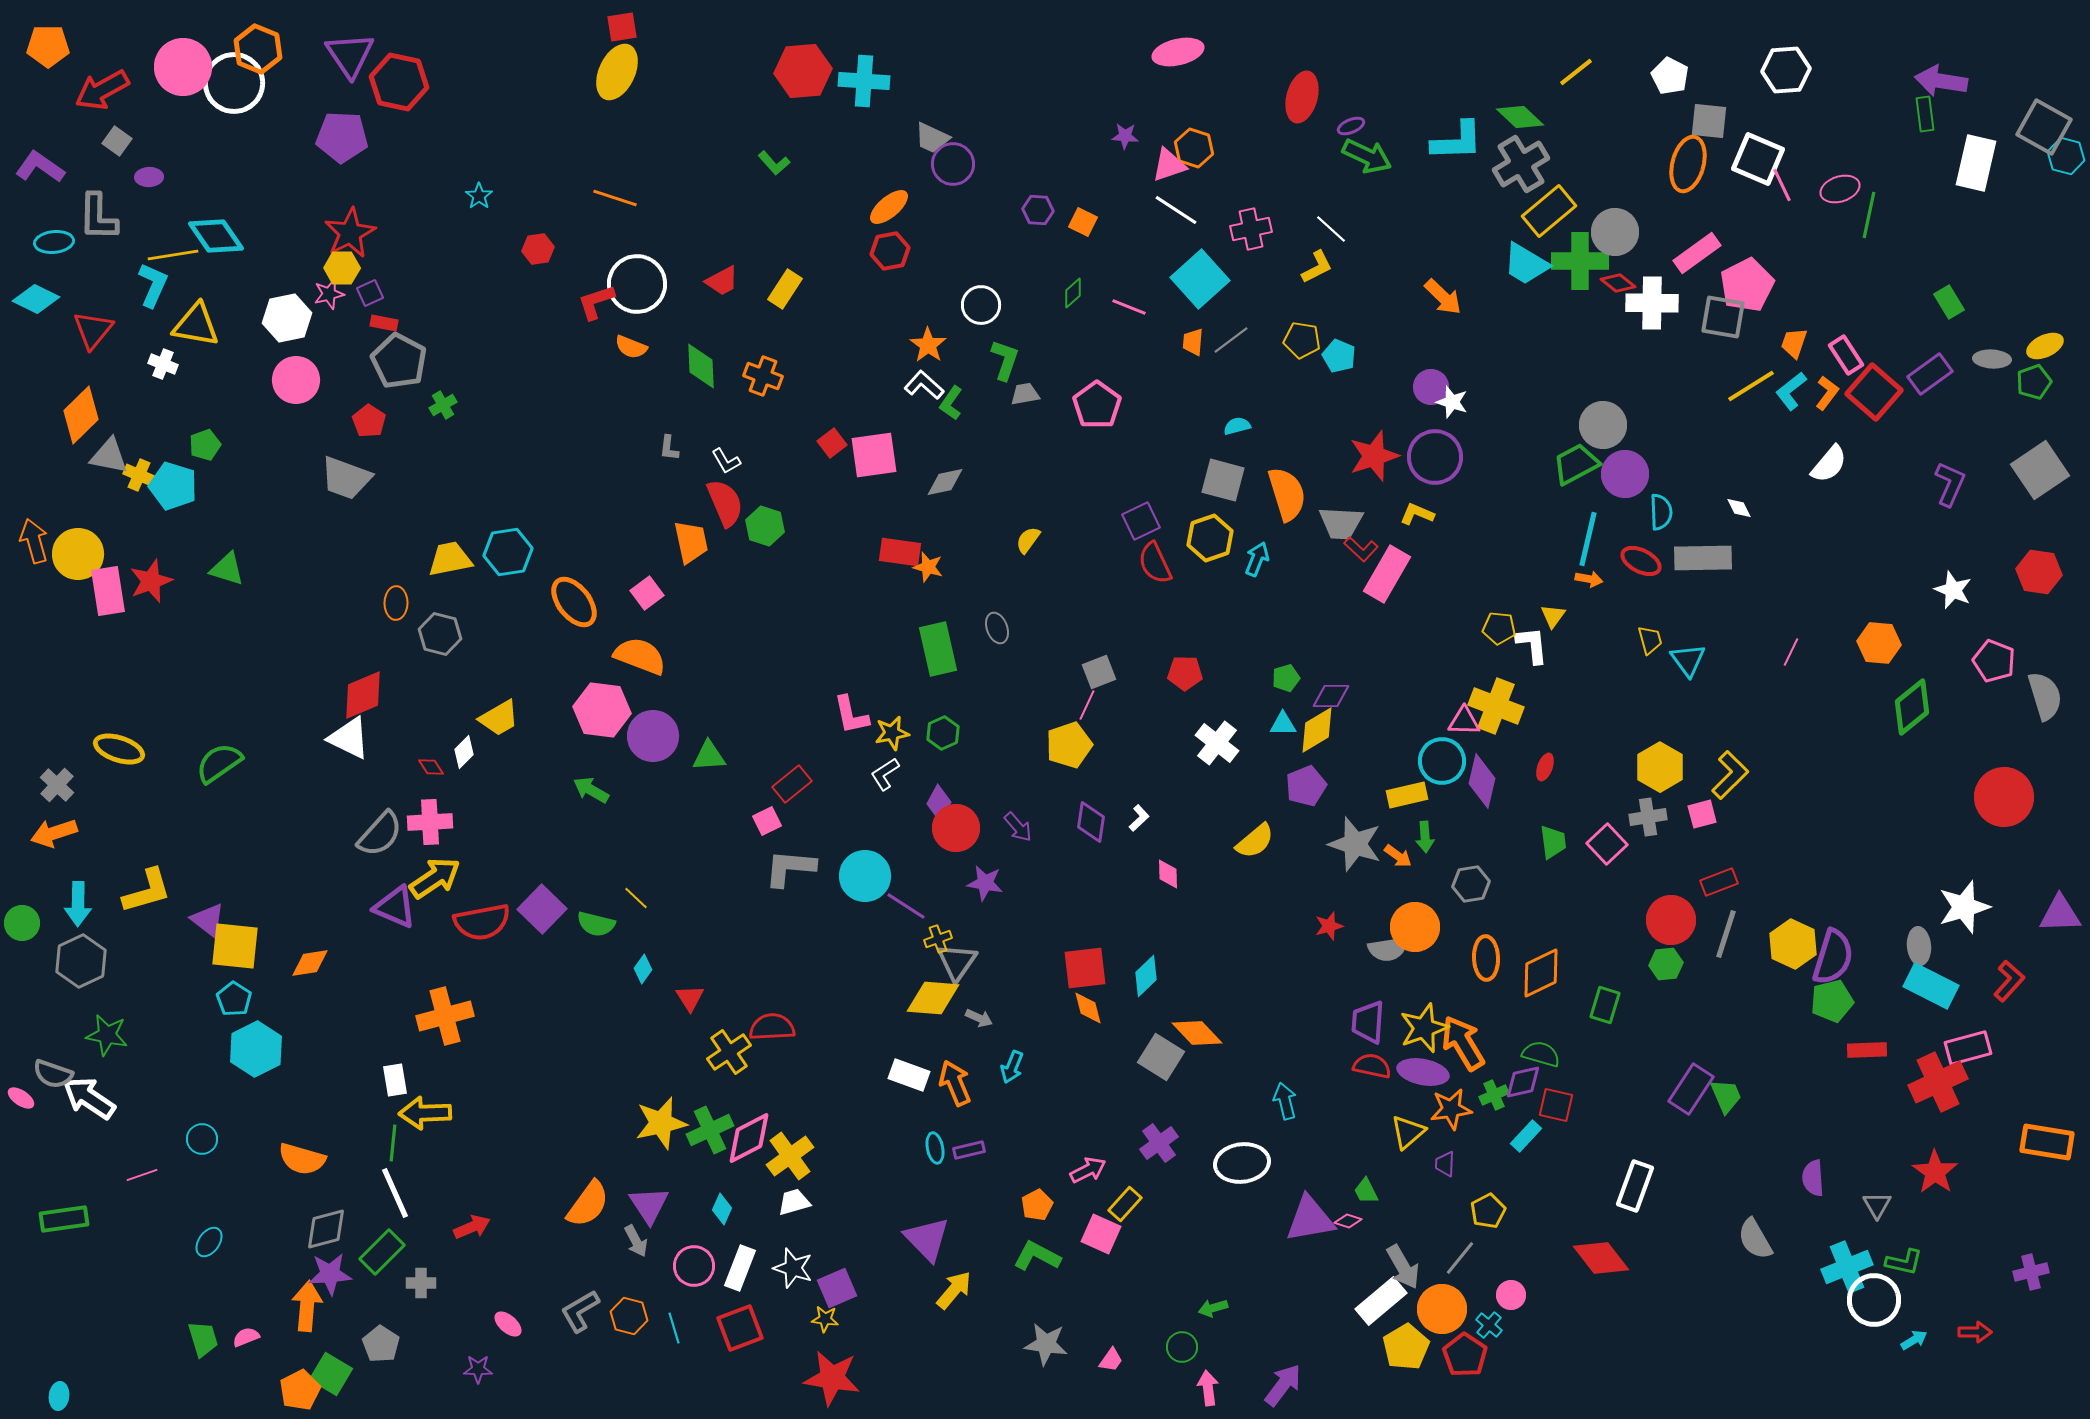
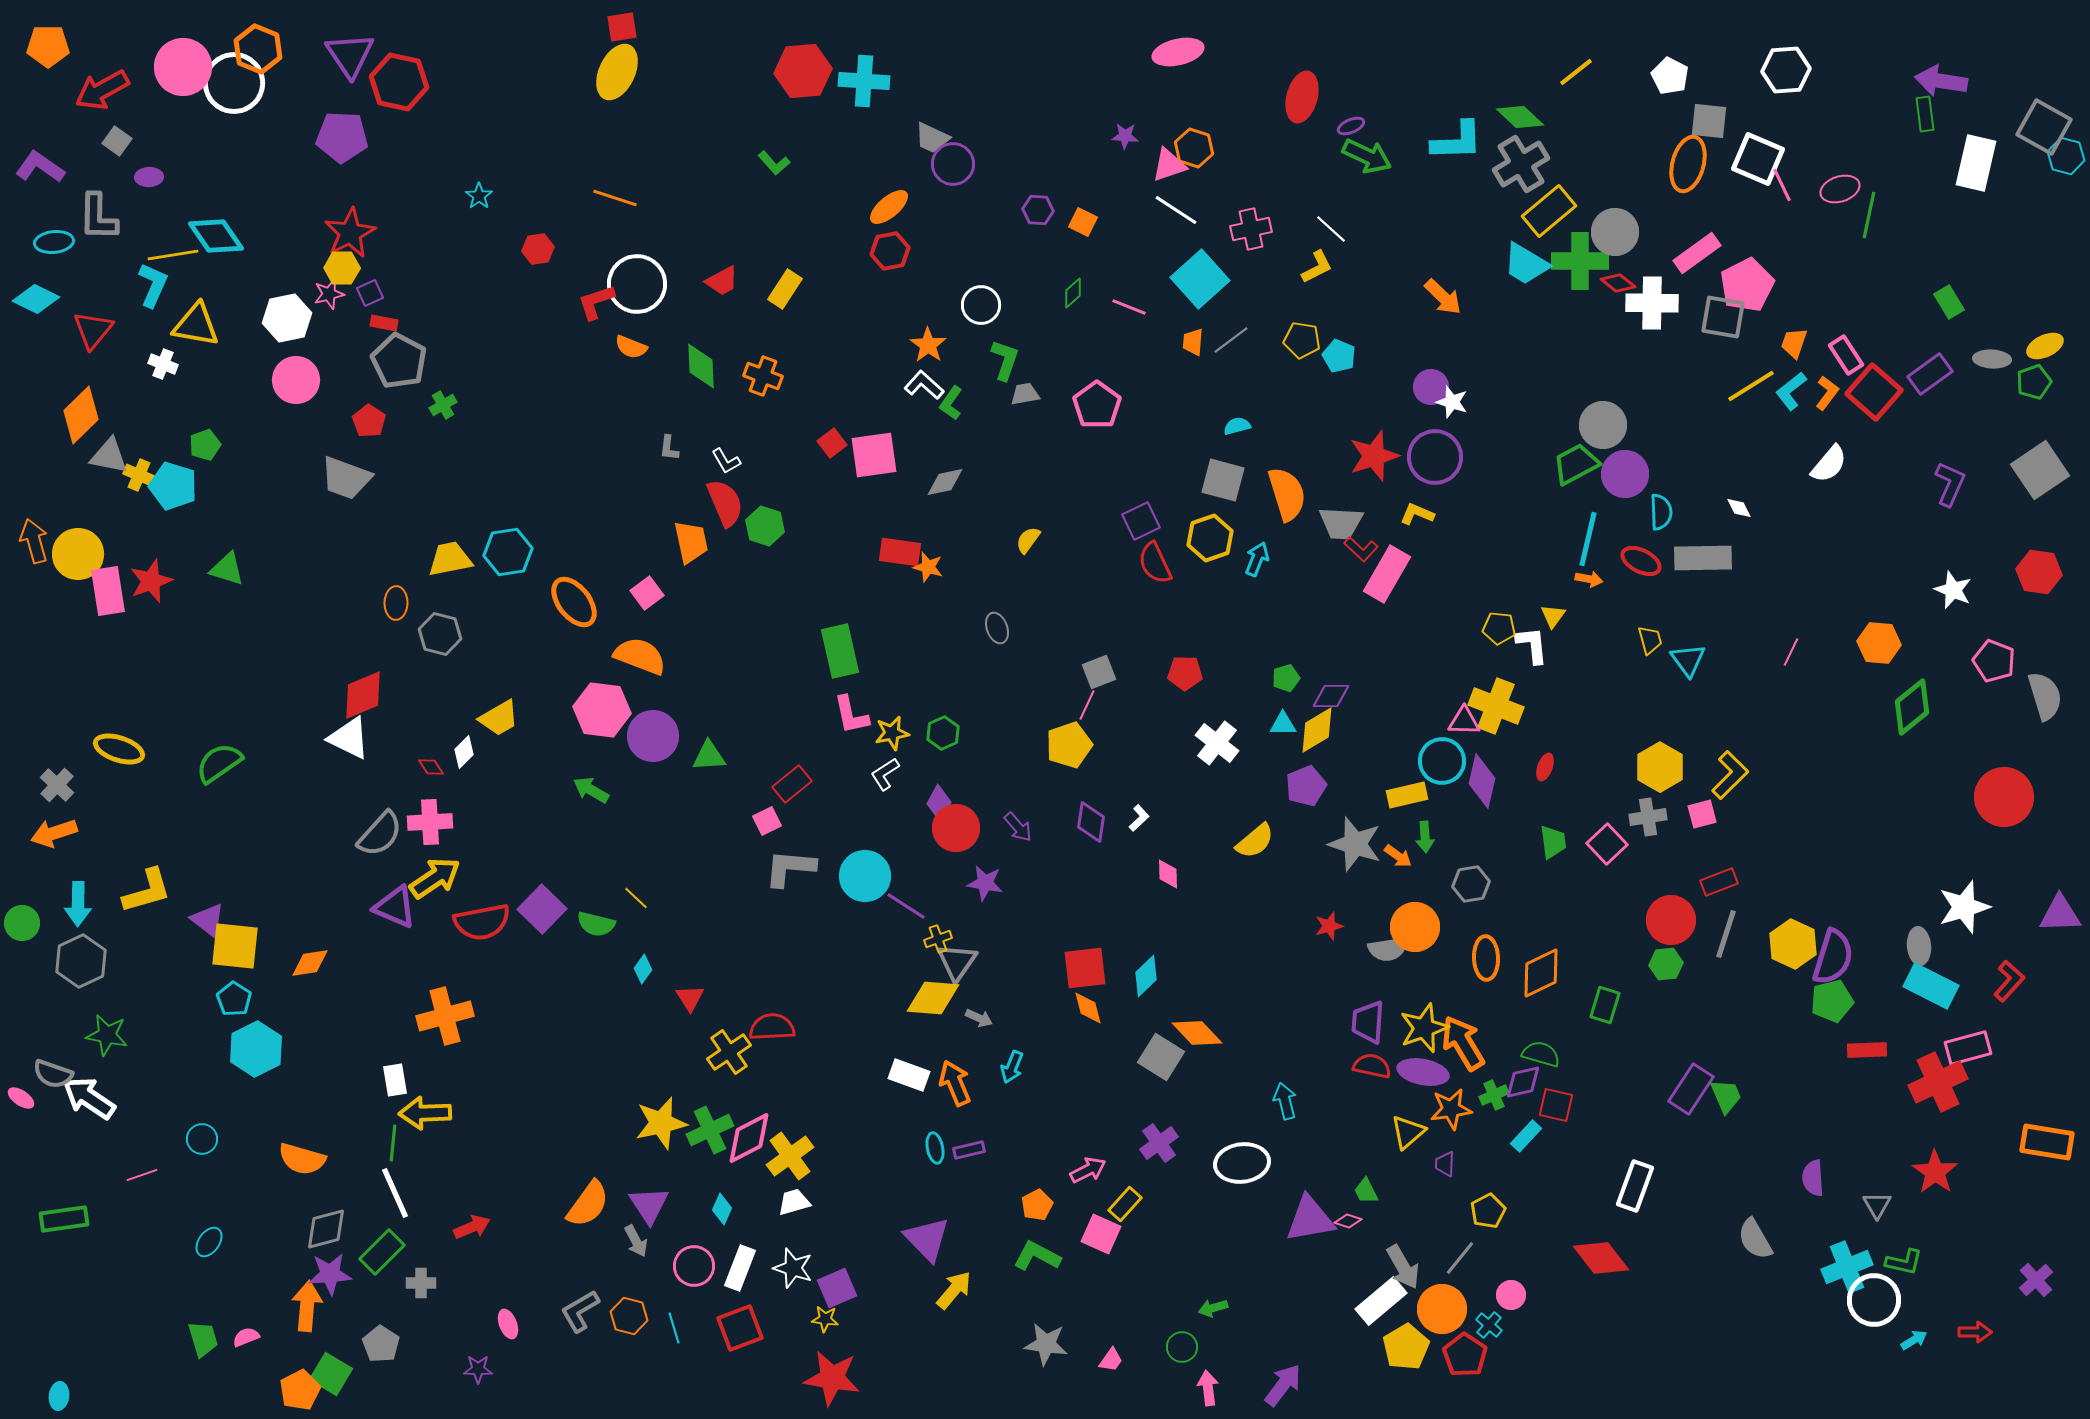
green rectangle at (938, 649): moved 98 px left, 2 px down
purple cross at (2031, 1272): moved 5 px right, 8 px down; rotated 28 degrees counterclockwise
pink ellipse at (508, 1324): rotated 28 degrees clockwise
